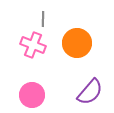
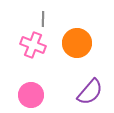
pink circle: moved 1 px left
